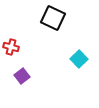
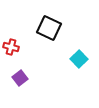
black square: moved 4 px left, 10 px down
purple square: moved 2 px left, 2 px down
